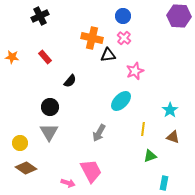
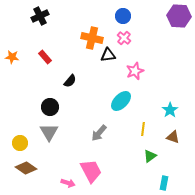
gray arrow: rotated 12 degrees clockwise
green triangle: rotated 16 degrees counterclockwise
